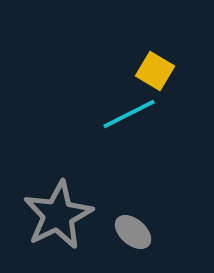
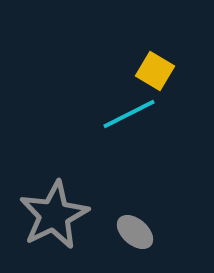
gray star: moved 4 px left
gray ellipse: moved 2 px right
